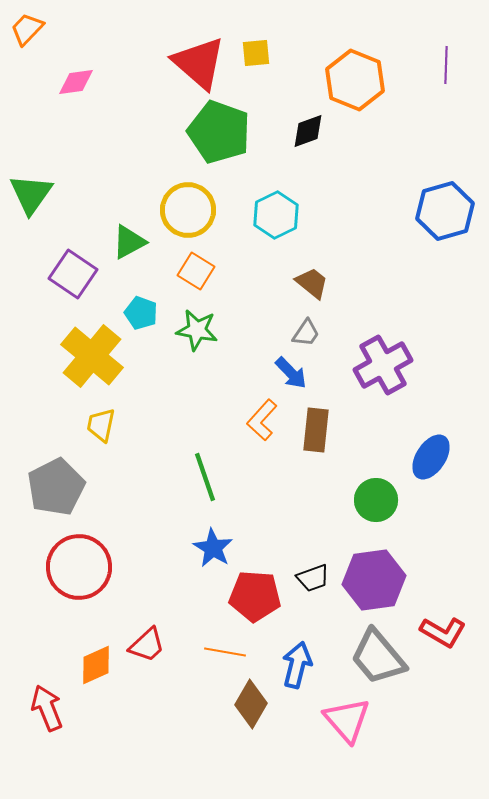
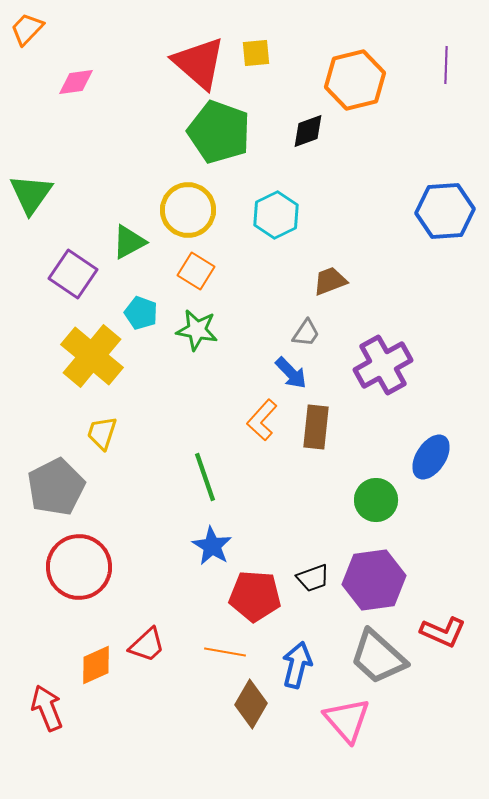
orange hexagon at (355, 80): rotated 24 degrees clockwise
blue hexagon at (445, 211): rotated 12 degrees clockwise
brown trapezoid at (312, 283): moved 18 px right, 2 px up; rotated 60 degrees counterclockwise
yellow trapezoid at (101, 425): moved 1 px right, 8 px down; rotated 6 degrees clockwise
brown rectangle at (316, 430): moved 3 px up
blue star at (213, 548): moved 1 px left, 2 px up
red L-shape at (443, 632): rotated 6 degrees counterclockwise
gray trapezoid at (378, 657): rotated 8 degrees counterclockwise
